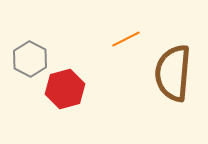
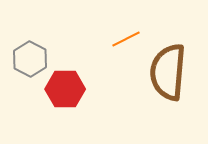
brown semicircle: moved 5 px left, 1 px up
red hexagon: rotated 15 degrees clockwise
